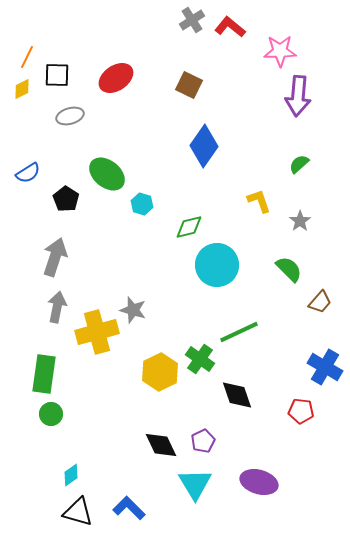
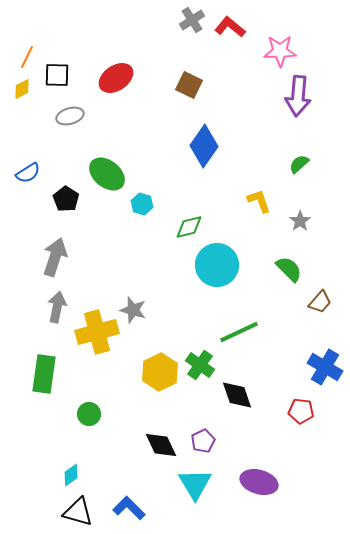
green cross at (200, 359): moved 6 px down
green circle at (51, 414): moved 38 px right
